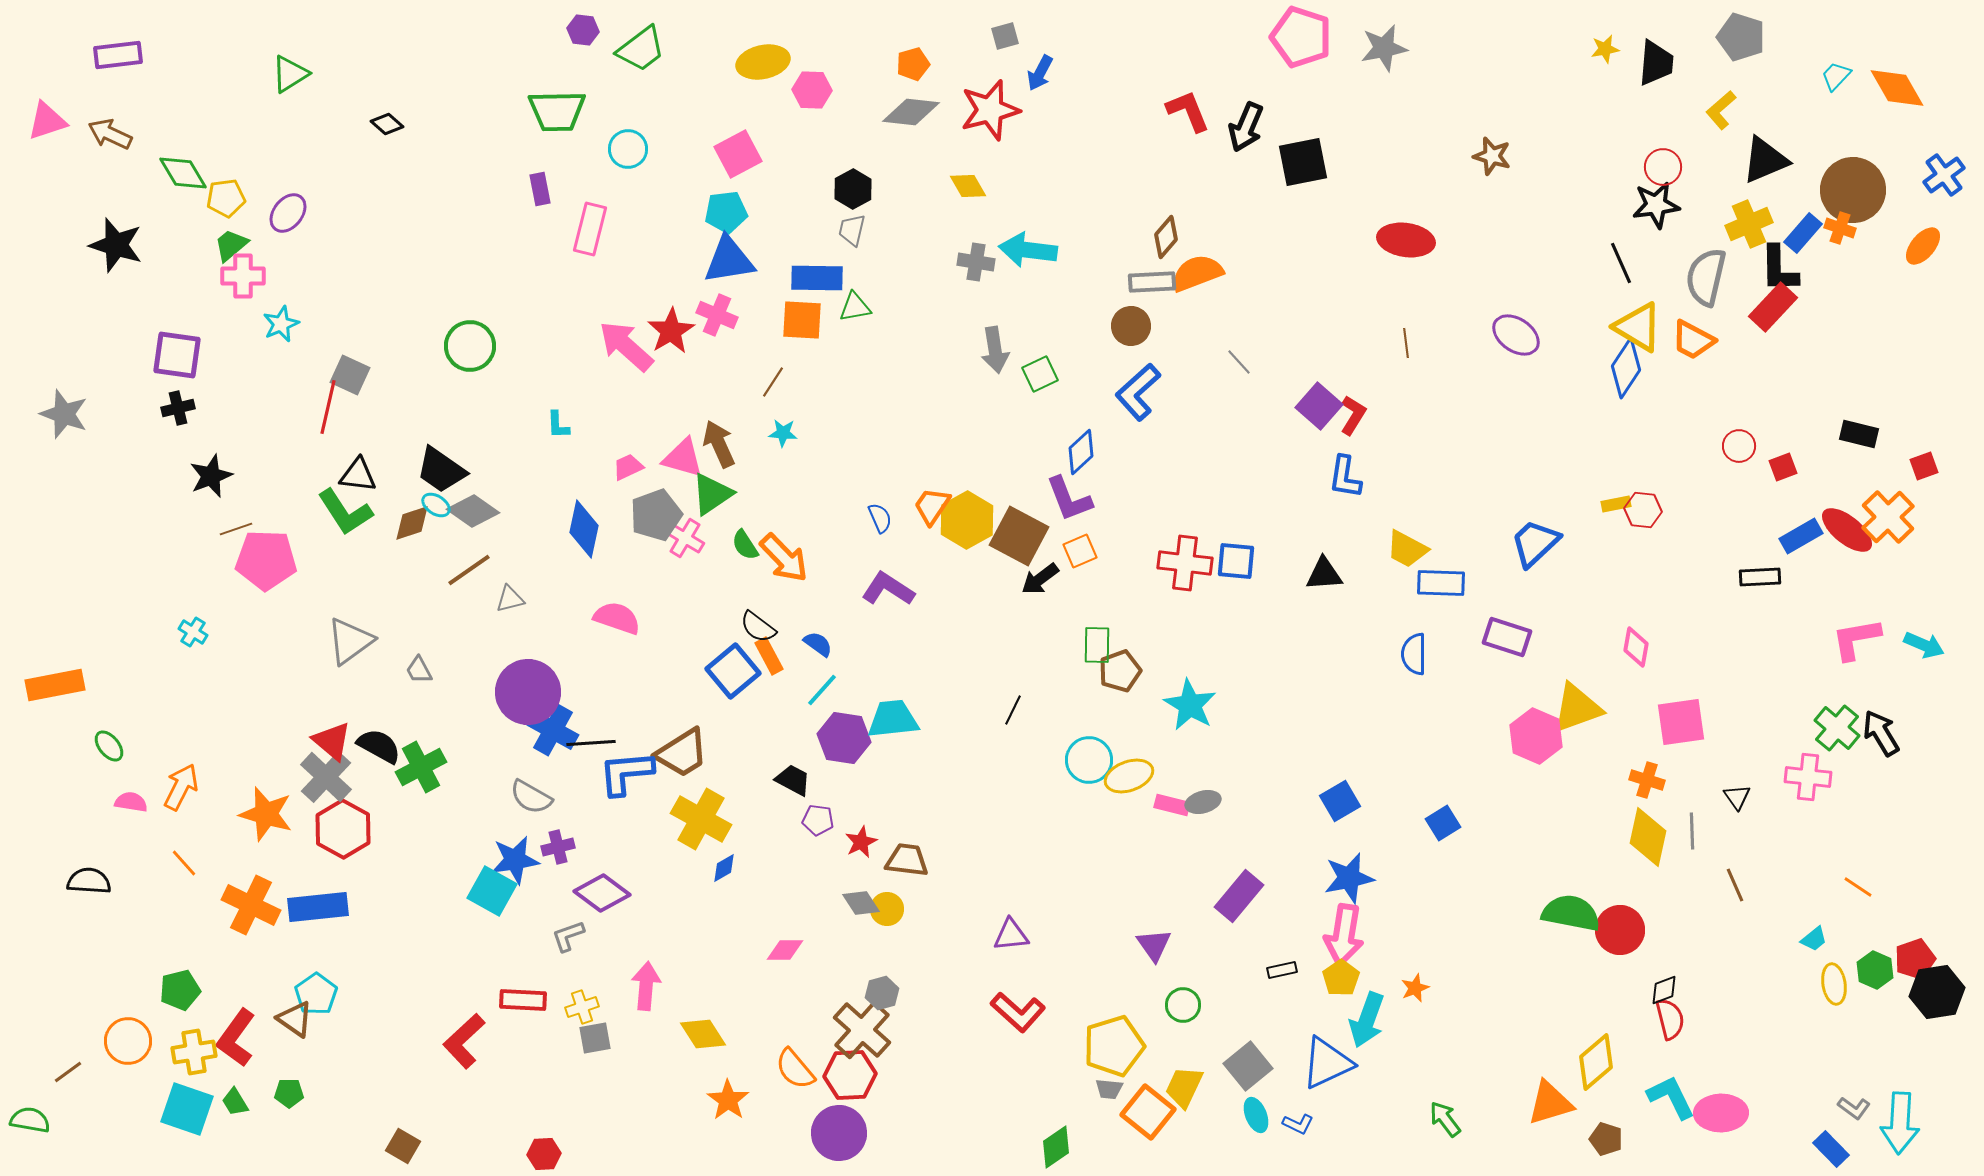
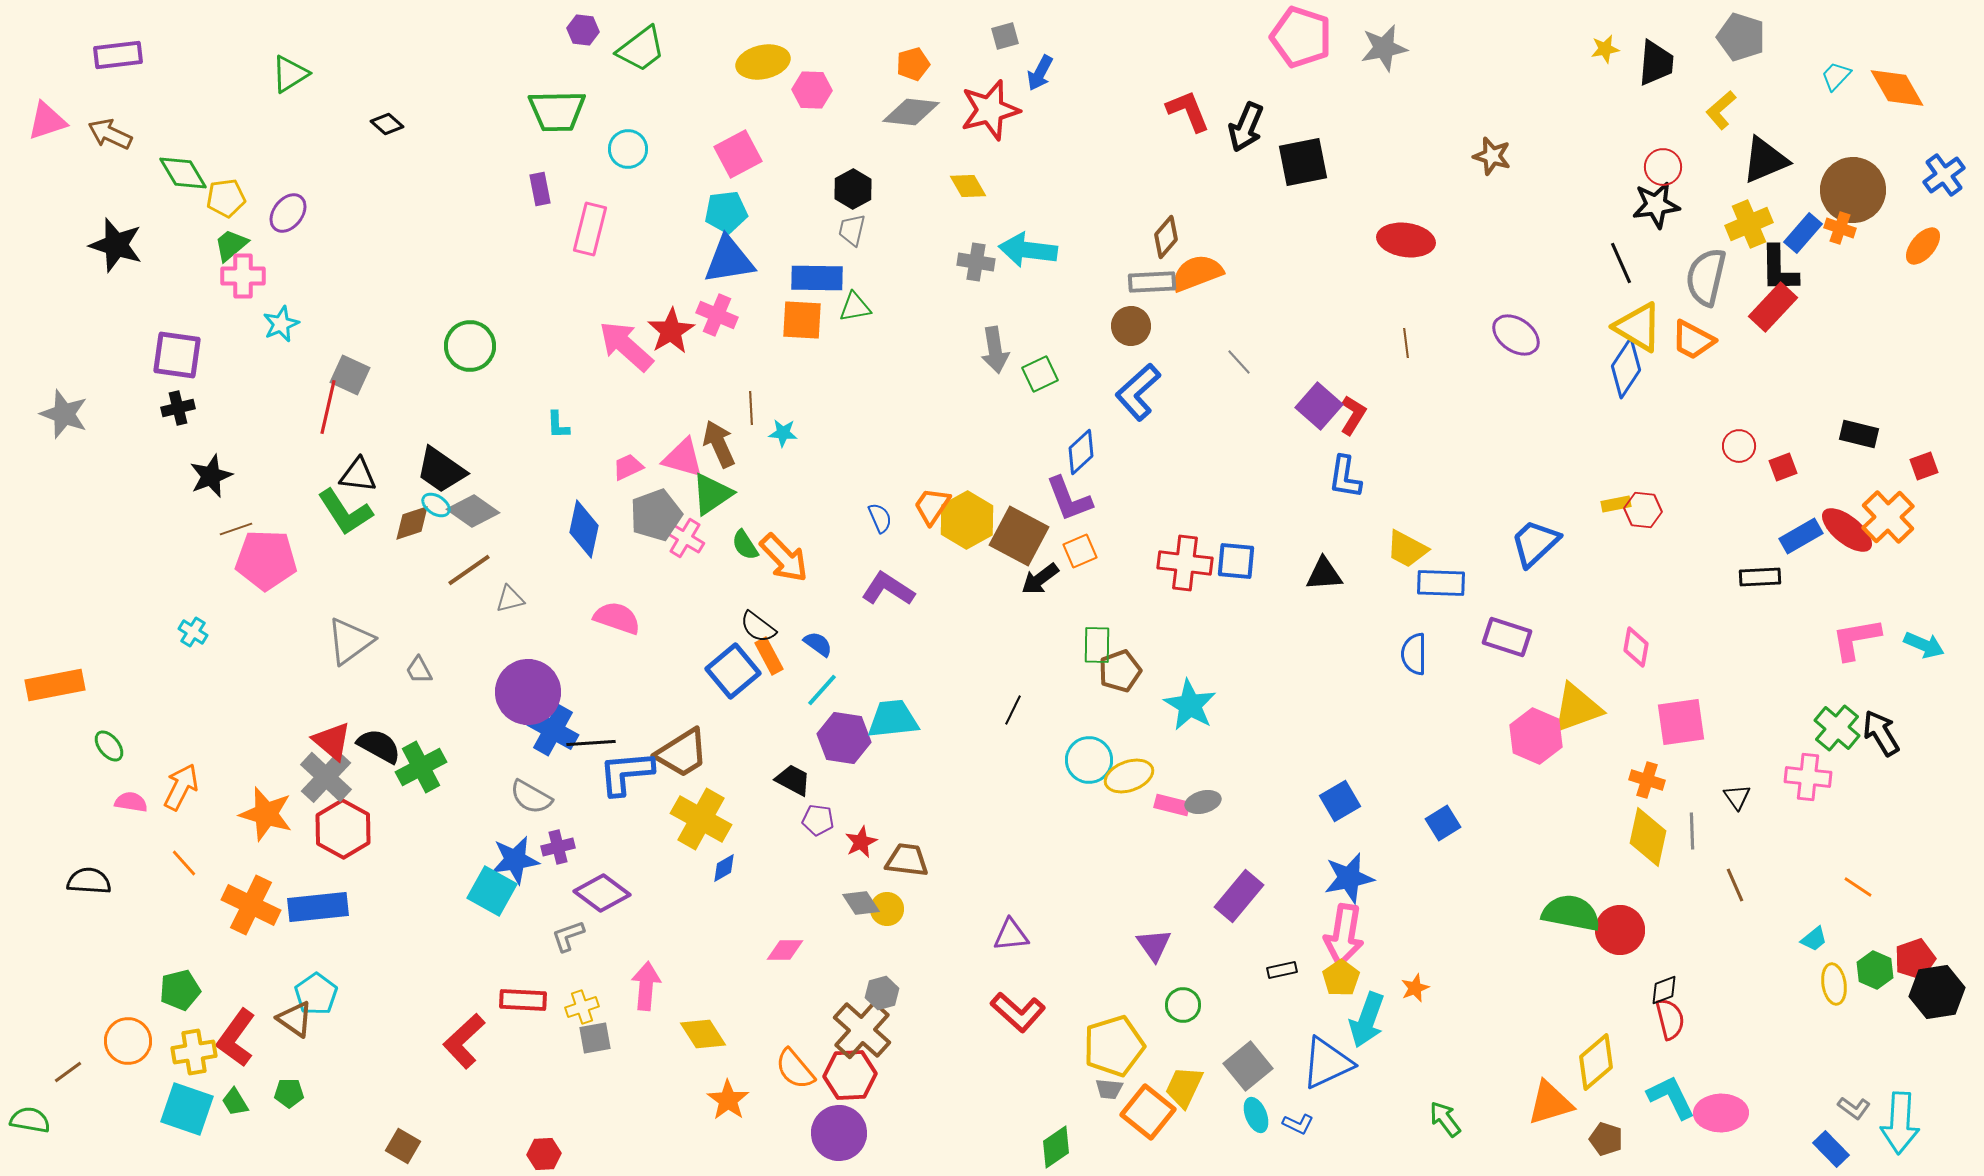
brown line at (773, 382): moved 22 px left, 26 px down; rotated 36 degrees counterclockwise
